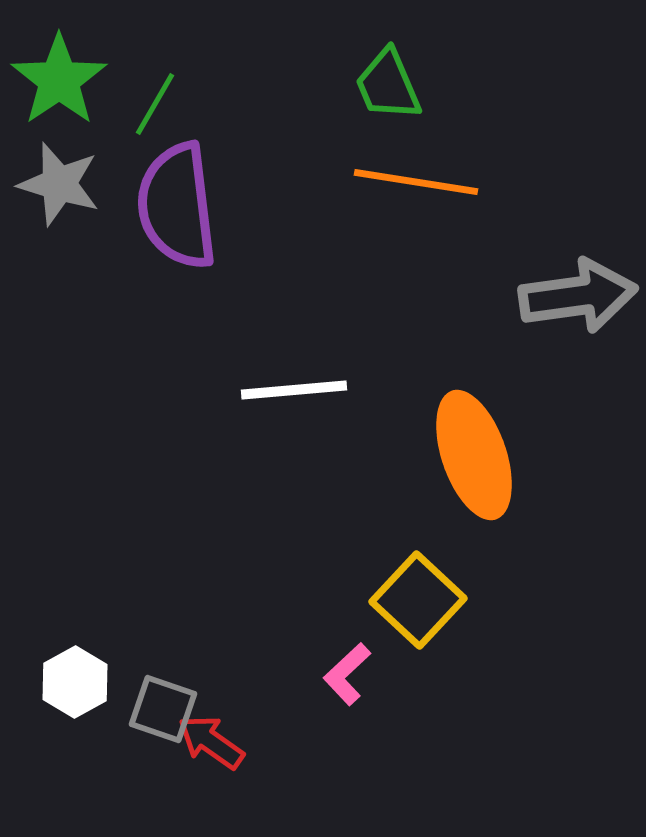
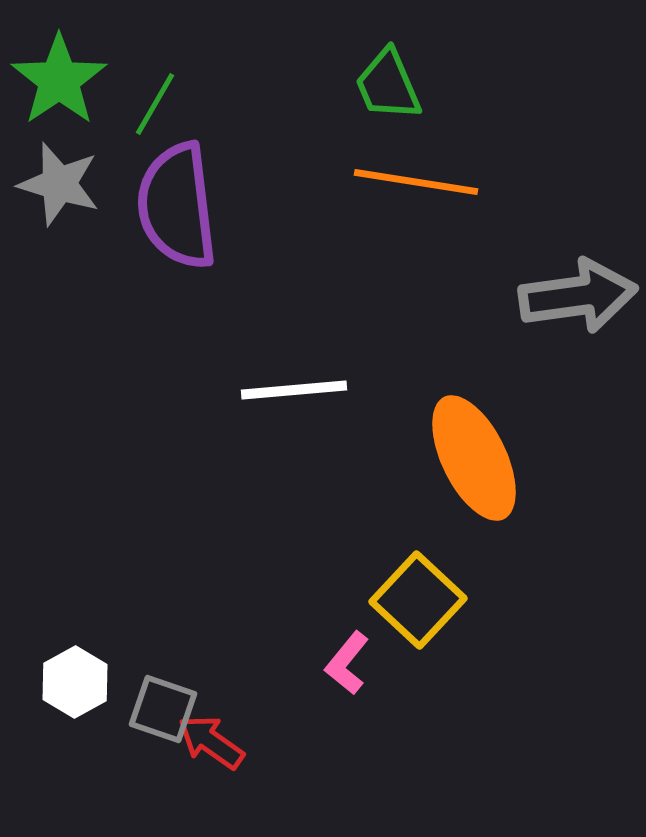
orange ellipse: moved 3 px down; rotated 7 degrees counterclockwise
pink L-shape: moved 11 px up; rotated 8 degrees counterclockwise
